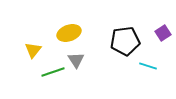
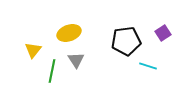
black pentagon: moved 1 px right
green line: moved 1 px left, 1 px up; rotated 60 degrees counterclockwise
